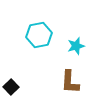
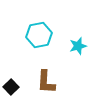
cyan star: moved 2 px right
brown L-shape: moved 24 px left
